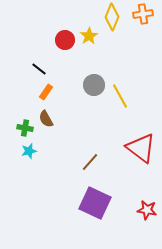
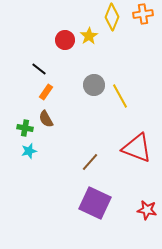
red triangle: moved 4 px left; rotated 16 degrees counterclockwise
